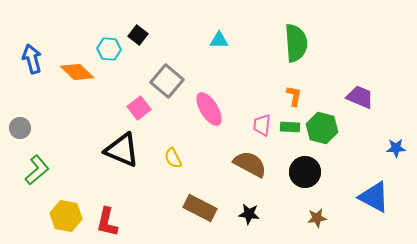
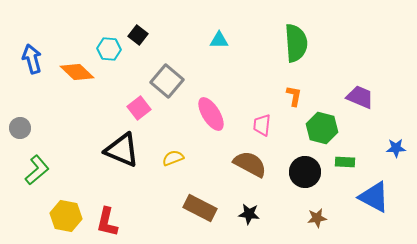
pink ellipse: moved 2 px right, 5 px down
green rectangle: moved 55 px right, 35 px down
yellow semicircle: rotated 95 degrees clockwise
